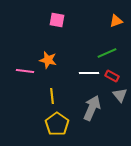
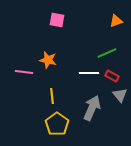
pink line: moved 1 px left, 1 px down
